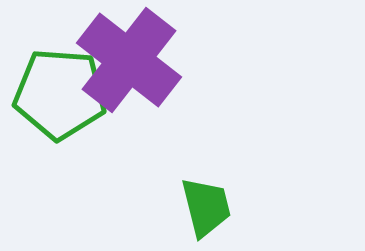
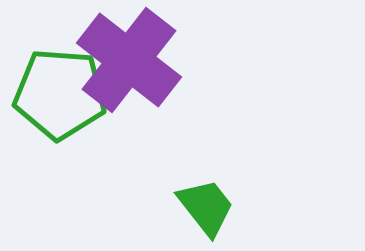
green trapezoid: rotated 24 degrees counterclockwise
